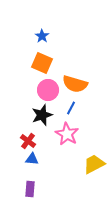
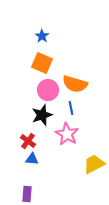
blue line: rotated 40 degrees counterclockwise
purple rectangle: moved 3 px left, 5 px down
